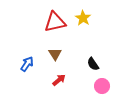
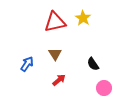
pink circle: moved 2 px right, 2 px down
